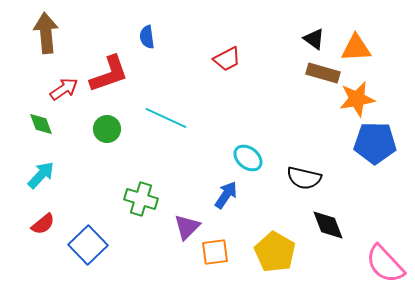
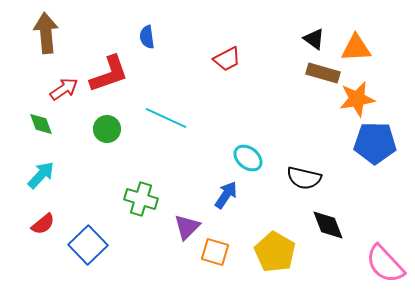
orange square: rotated 24 degrees clockwise
